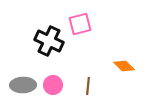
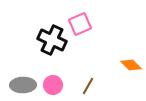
pink square: rotated 10 degrees counterclockwise
black cross: moved 3 px right, 1 px up
orange diamond: moved 7 px right, 1 px up
brown line: rotated 24 degrees clockwise
